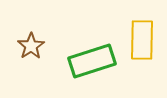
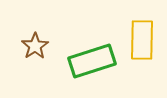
brown star: moved 4 px right
